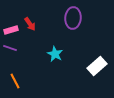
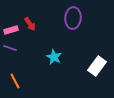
cyan star: moved 1 px left, 3 px down
white rectangle: rotated 12 degrees counterclockwise
